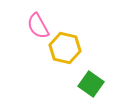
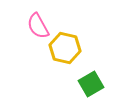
green square: rotated 25 degrees clockwise
